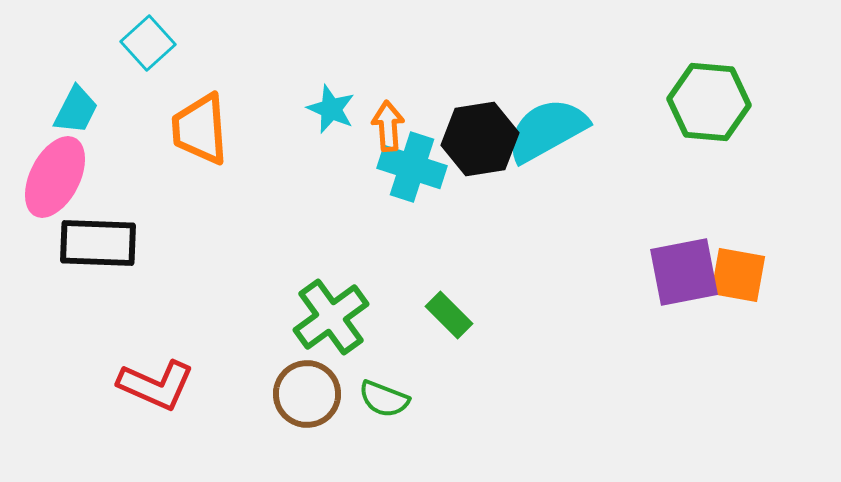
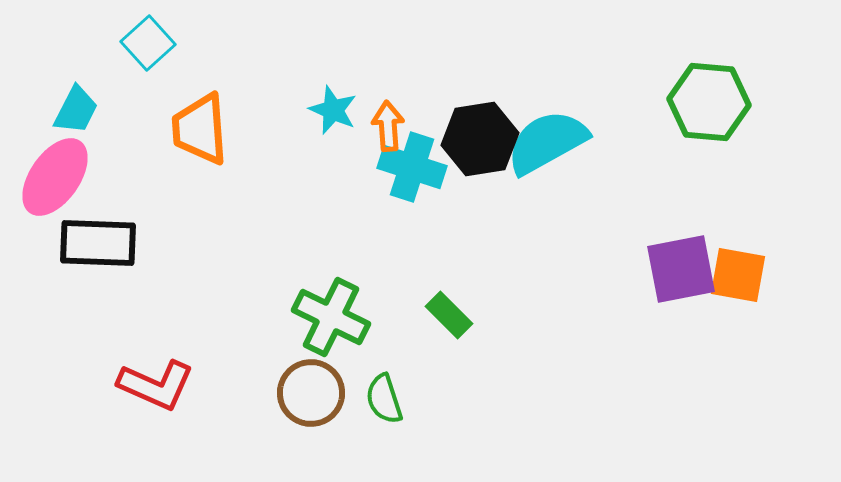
cyan star: moved 2 px right, 1 px down
cyan semicircle: moved 12 px down
pink ellipse: rotated 8 degrees clockwise
purple square: moved 3 px left, 3 px up
green cross: rotated 28 degrees counterclockwise
brown circle: moved 4 px right, 1 px up
green semicircle: rotated 51 degrees clockwise
